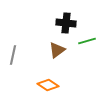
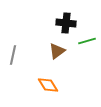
brown triangle: moved 1 px down
orange diamond: rotated 25 degrees clockwise
